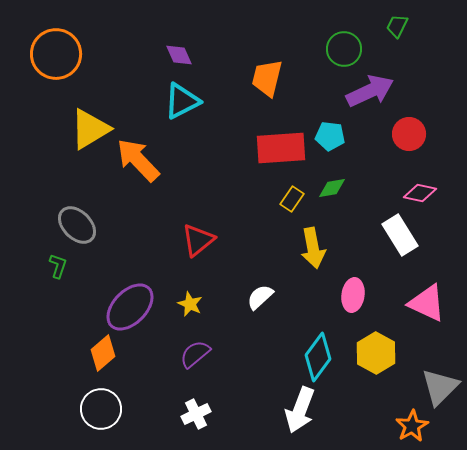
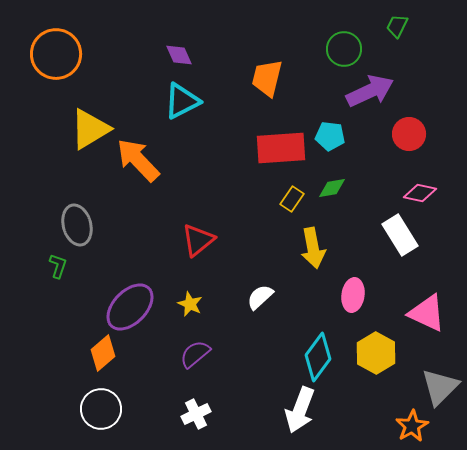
gray ellipse: rotated 30 degrees clockwise
pink triangle: moved 10 px down
